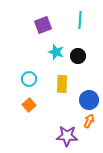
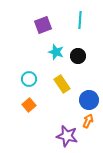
yellow rectangle: rotated 36 degrees counterclockwise
orange arrow: moved 1 px left
purple star: rotated 10 degrees clockwise
